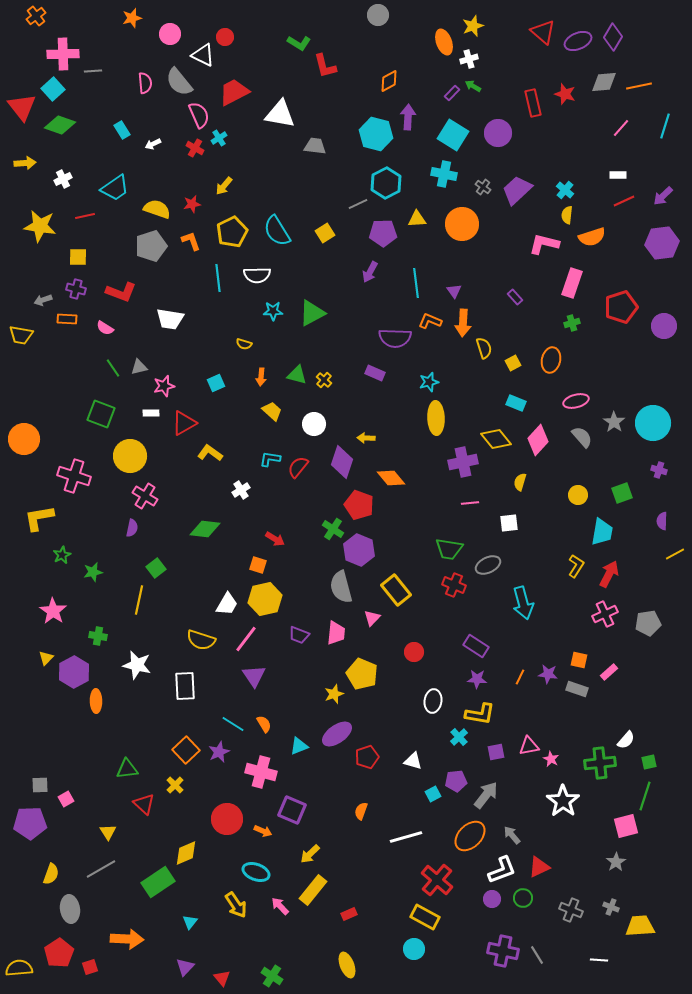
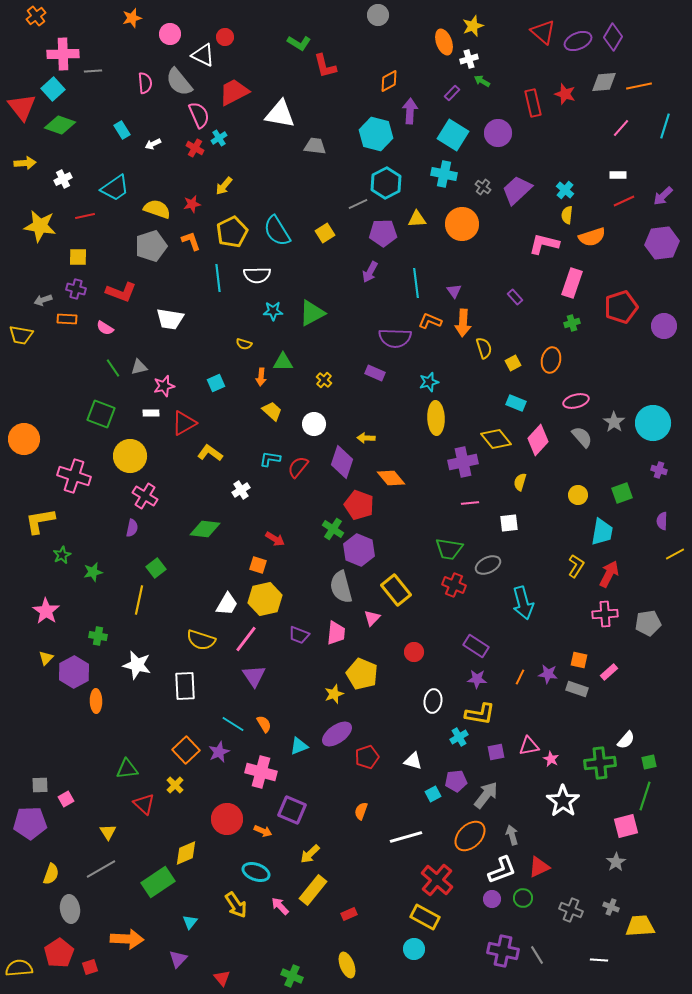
green arrow at (473, 86): moved 9 px right, 5 px up
purple arrow at (408, 117): moved 2 px right, 6 px up
green triangle at (297, 375): moved 14 px left, 13 px up; rotated 15 degrees counterclockwise
yellow L-shape at (39, 518): moved 1 px right, 3 px down
pink star at (53, 611): moved 7 px left
pink cross at (605, 614): rotated 20 degrees clockwise
cyan cross at (459, 737): rotated 12 degrees clockwise
gray arrow at (512, 835): rotated 24 degrees clockwise
purple triangle at (185, 967): moved 7 px left, 8 px up
green cross at (272, 976): moved 20 px right; rotated 10 degrees counterclockwise
